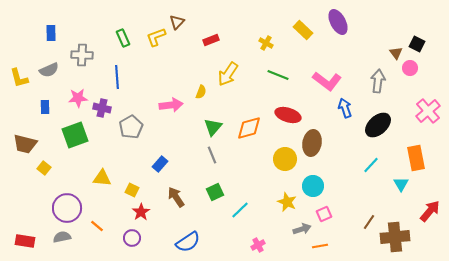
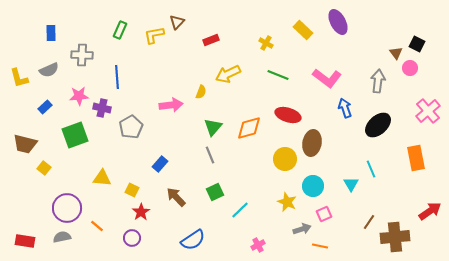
yellow L-shape at (156, 37): moved 2 px left, 2 px up; rotated 10 degrees clockwise
green rectangle at (123, 38): moved 3 px left, 8 px up; rotated 48 degrees clockwise
yellow arrow at (228, 74): rotated 30 degrees clockwise
pink L-shape at (327, 81): moved 3 px up
pink star at (78, 98): moved 1 px right, 2 px up
blue rectangle at (45, 107): rotated 48 degrees clockwise
gray line at (212, 155): moved 2 px left
cyan line at (371, 165): moved 4 px down; rotated 66 degrees counterclockwise
cyan triangle at (401, 184): moved 50 px left
brown arrow at (176, 197): rotated 10 degrees counterclockwise
red arrow at (430, 211): rotated 15 degrees clockwise
blue semicircle at (188, 242): moved 5 px right, 2 px up
orange line at (320, 246): rotated 21 degrees clockwise
